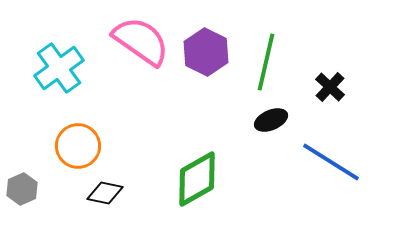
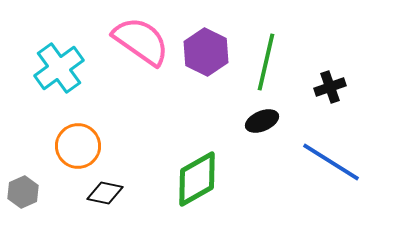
black cross: rotated 28 degrees clockwise
black ellipse: moved 9 px left, 1 px down
gray hexagon: moved 1 px right, 3 px down
